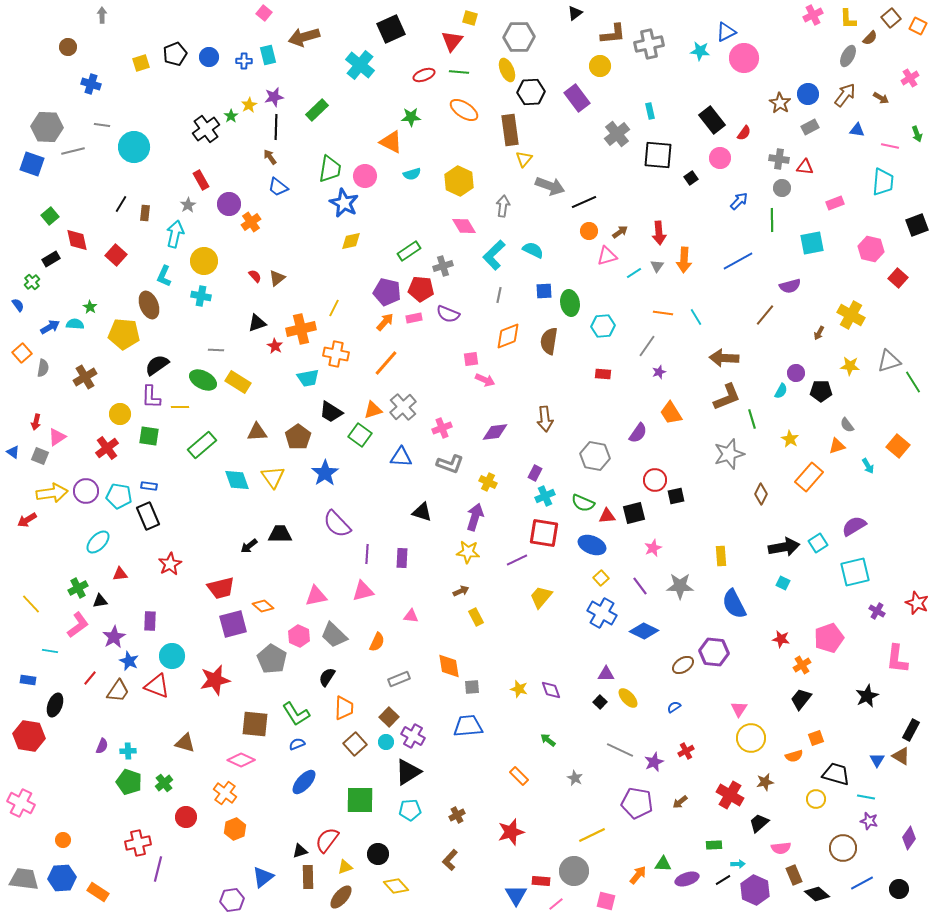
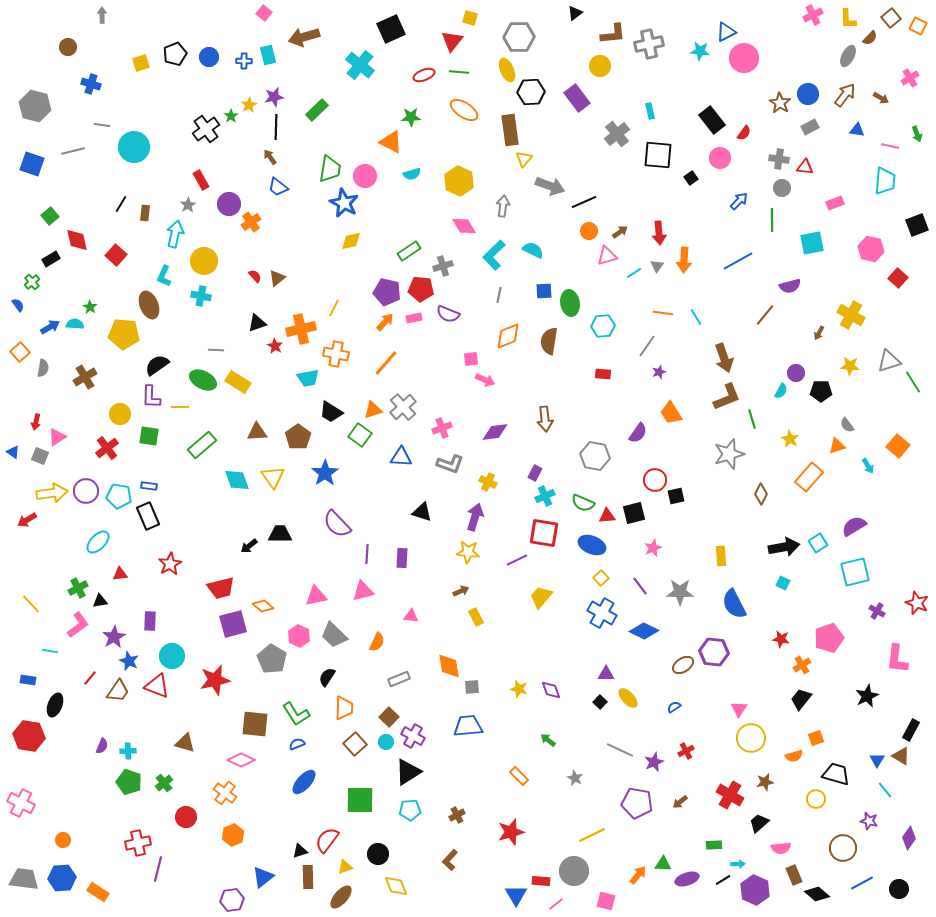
gray hexagon at (47, 127): moved 12 px left, 21 px up; rotated 12 degrees clockwise
cyan trapezoid at (883, 182): moved 2 px right, 1 px up
orange square at (22, 353): moved 2 px left, 1 px up
brown arrow at (724, 358): rotated 112 degrees counterclockwise
gray star at (680, 586): moved 6 px down
cyan line at (866, 797): moved 19 px right, 7 px up; rotated 42 degrees clockwise
orange hexagon at (235, 829): moved 2 px left, 6 px down
yellow diamond at (396, 886): rotated 20 degrees clockwise
